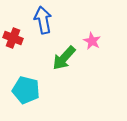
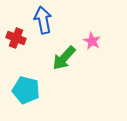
red cross: moved 3 px right
